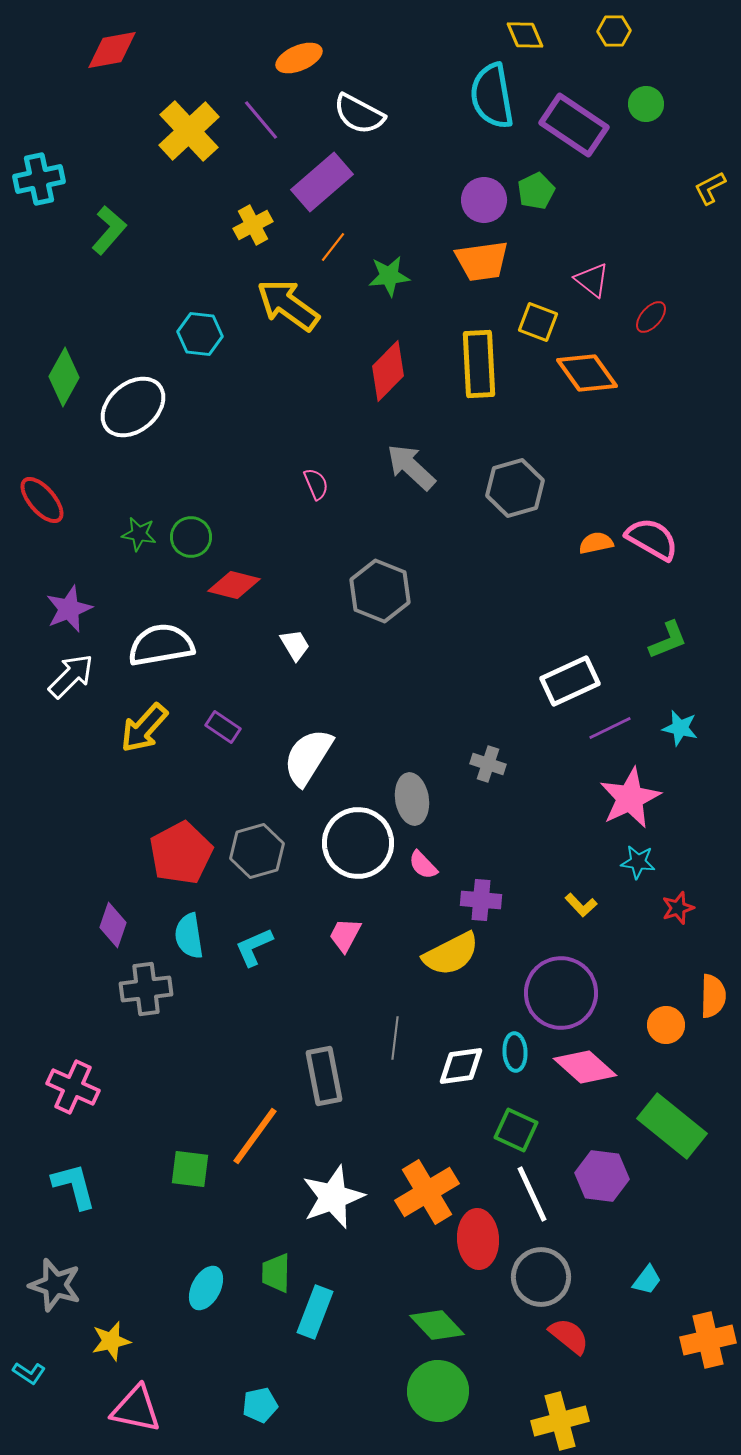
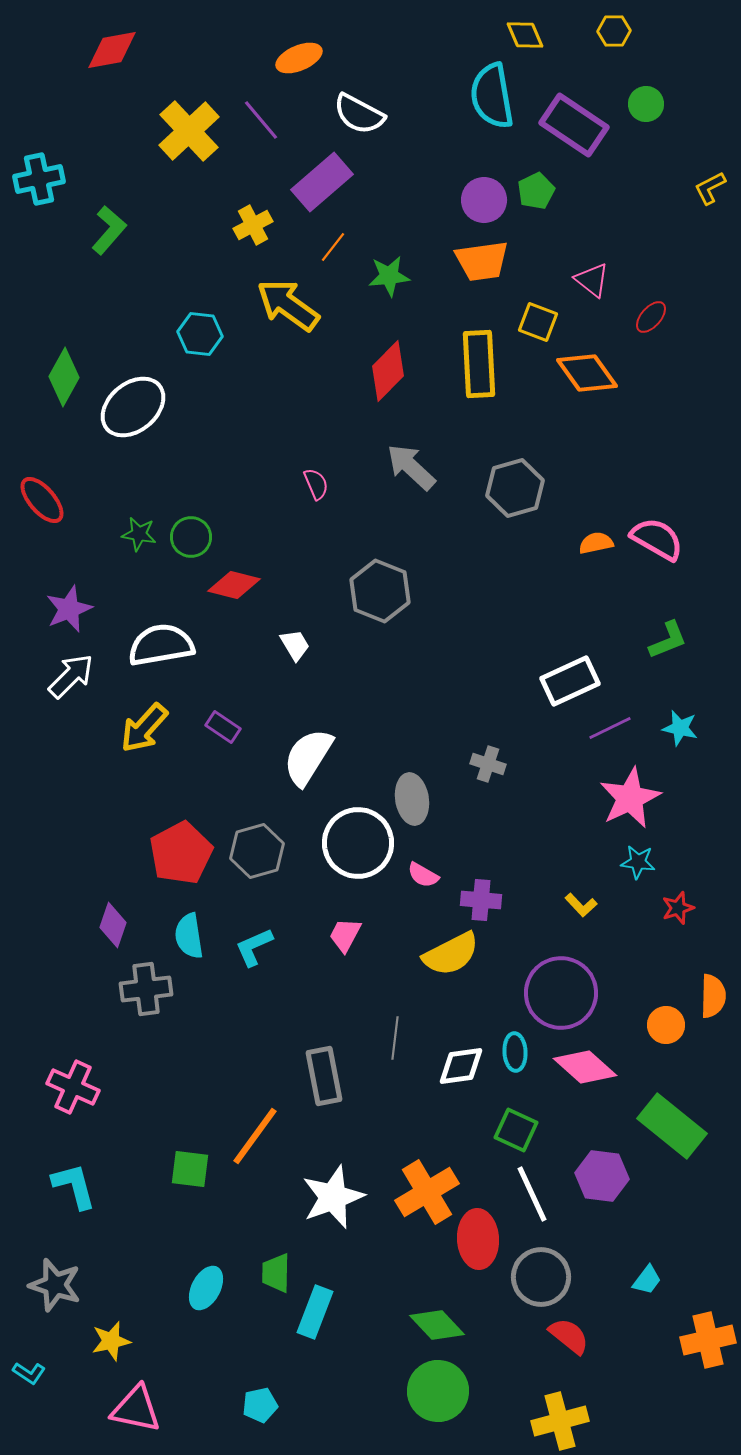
pink semicircle at (652, 539): moved 5 px right
pink semicircle at (423, 865): moved 10 px down; rotated 16 degrees counterclockwise
